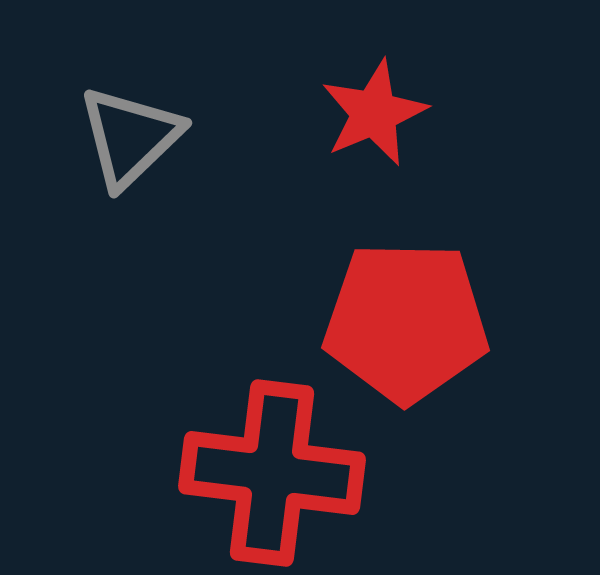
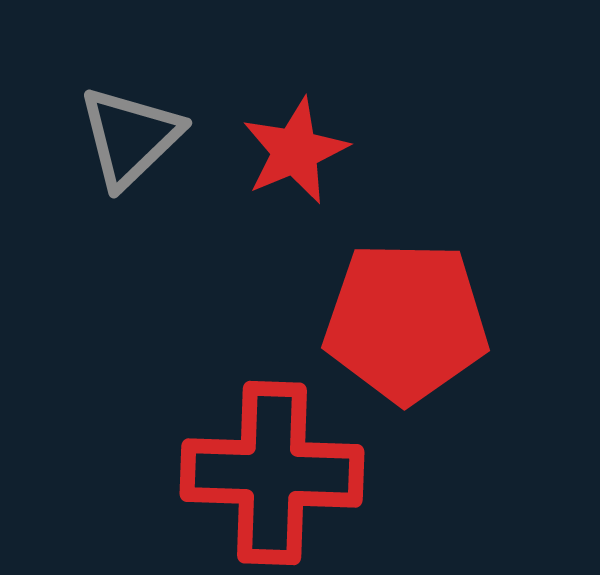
red star: moved 79 px left, 38 px down
red cross: rotated 5 degrees counterclockwise
